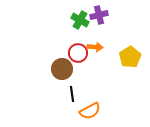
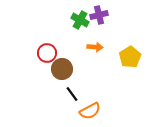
red circle: moved 31 px left
black line: rotated 28 degrees counterclockwise
